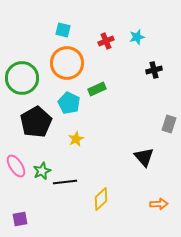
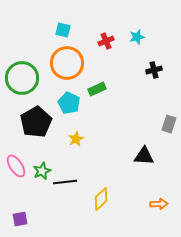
black triangle: moved 1 px up; rotated 45 degrees counterclockwise
